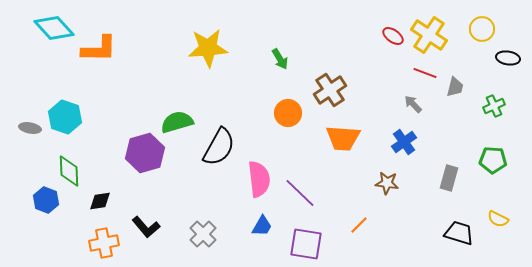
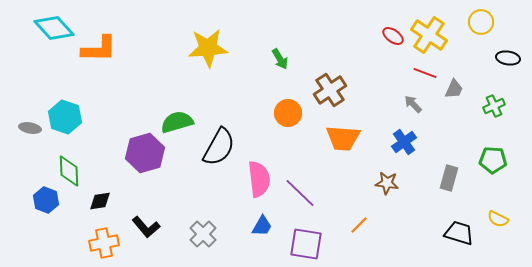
yellow circle: moved 1 px left, 7 px up
gray trapezoid: moved 1 px left, 2 px down; rotated 10 degrees clockwise
